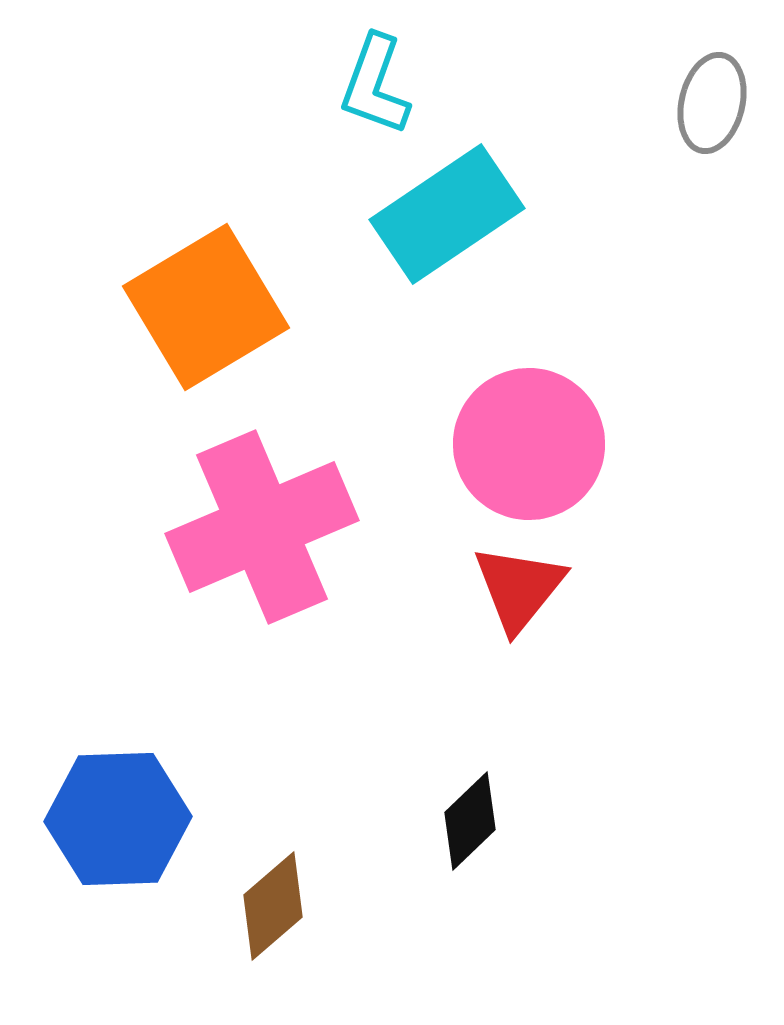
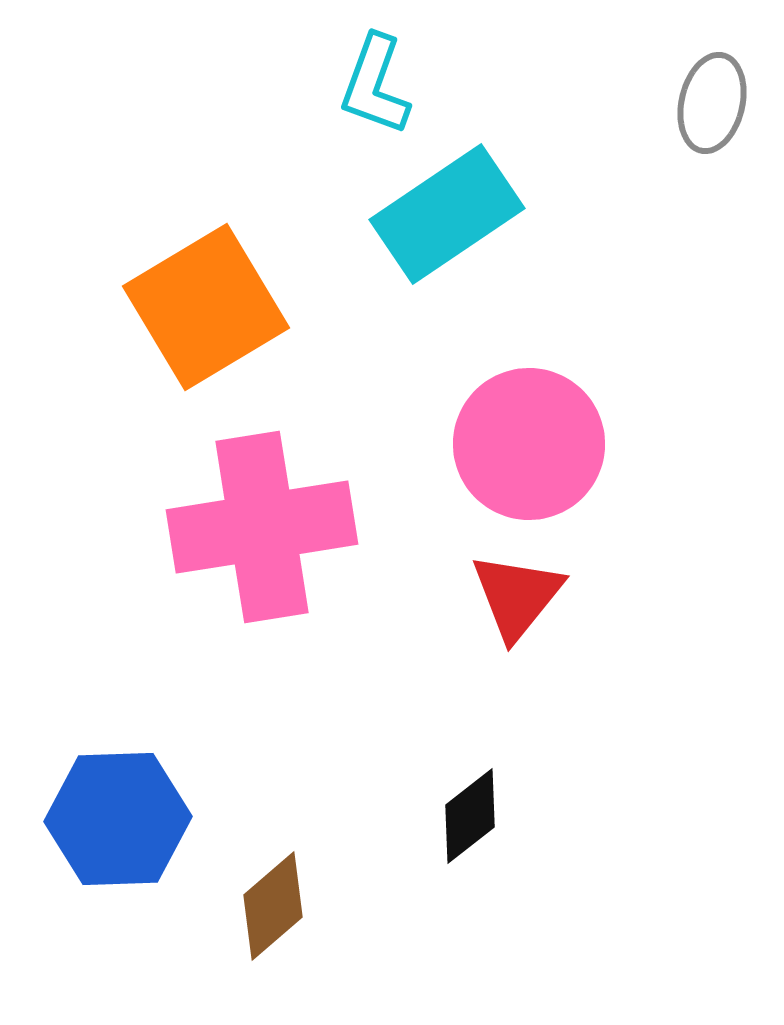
pink cross: rotated 14 degrees clockwise
red triangle: moved 2 px left, 8 px down
black diamond: moved 5 px up; rotated 6 degrees clockwise
